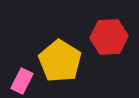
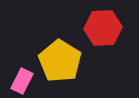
red hexagon: moved 6 px left, 9 px up
